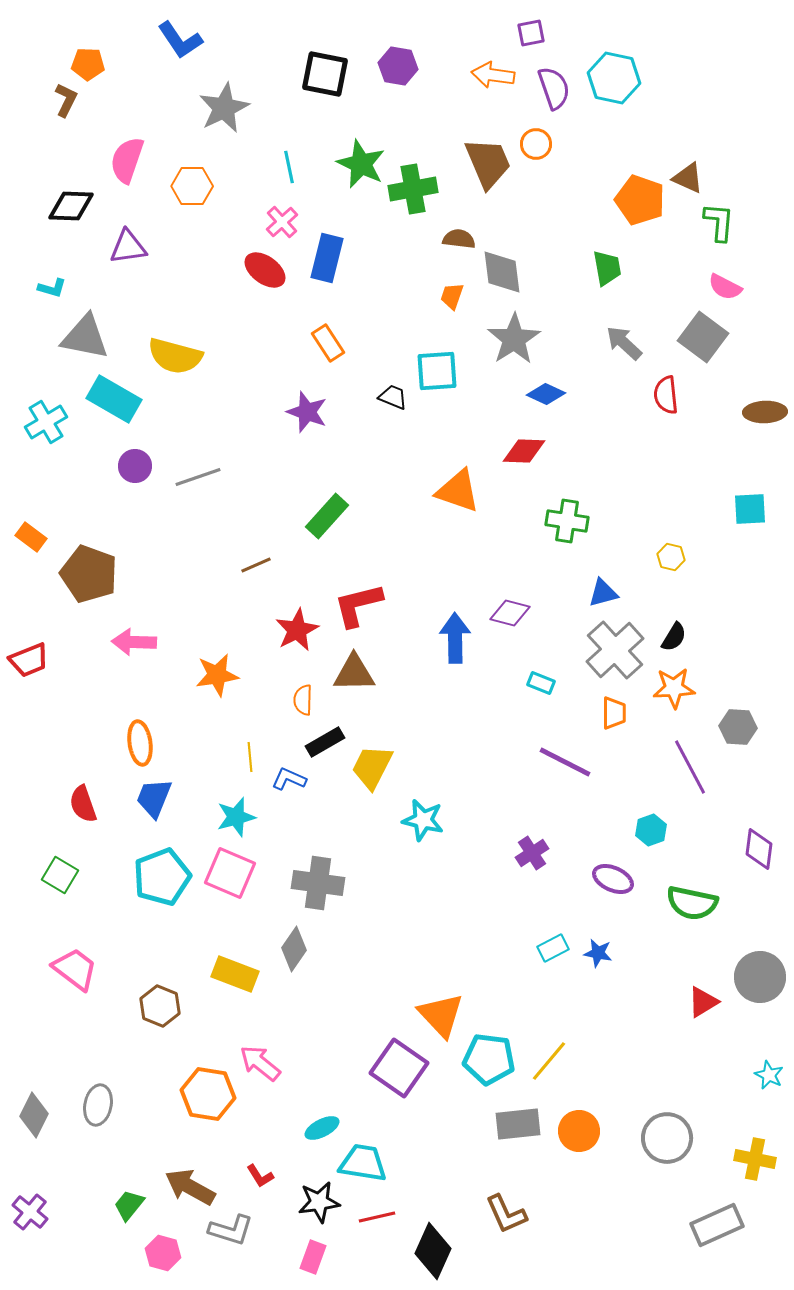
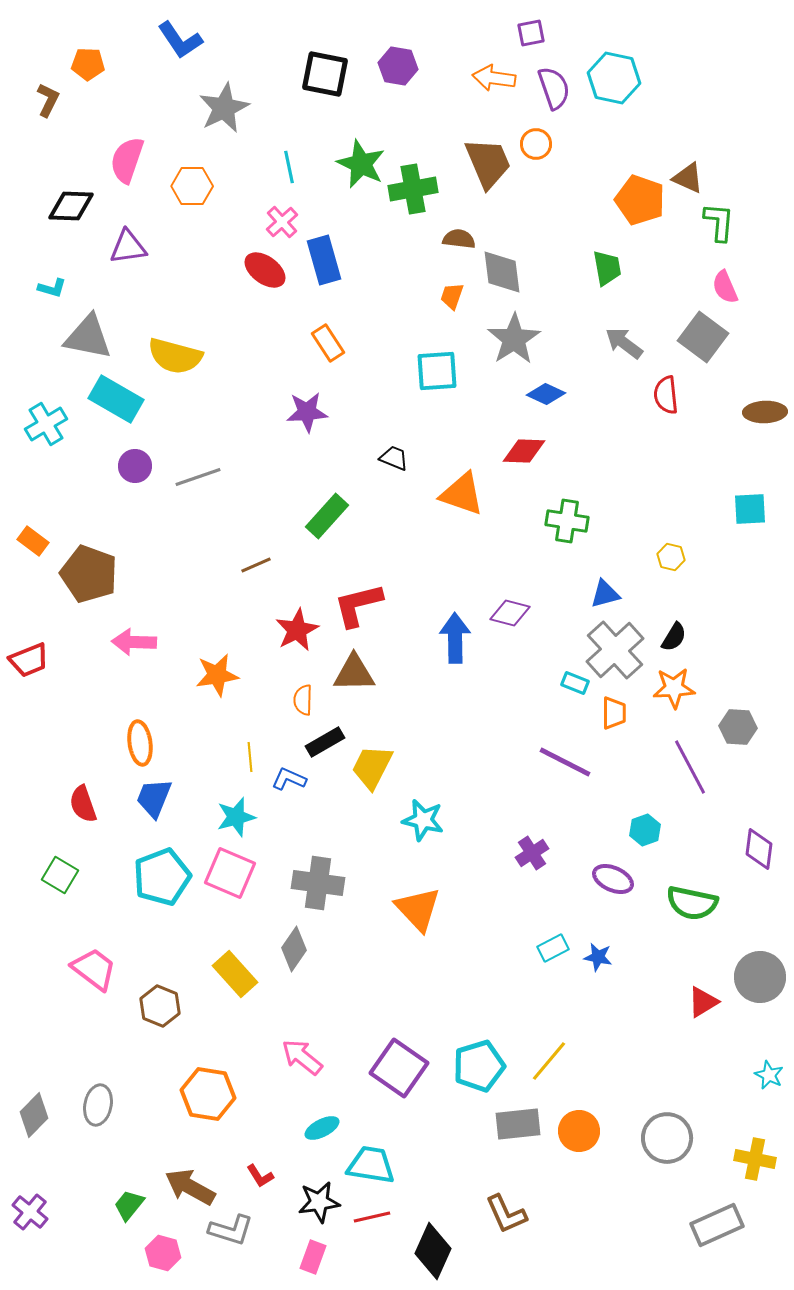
orange arrow at (493, 75): moved 1 px right, 3 px down
brown L-shape at (66, 100): moved 18 px left
blue rectangle at (327, 258): moved 3 px left, 2 px down; rotated 30 degrees counterclockwise
pink semicircle at (725, 287): rotated 40 degrees clockwise
gray triangle at (85, 337): moved 3 px right
gray arrow at (624, 343): rotated 6 degrees counterclockwise
black trapezoid at (393, 397): moved 1 px right, 61 px down
cyan rectangle at (114, 399): moved 2 px right
purple star at (307, 412): rotated 24 degrees counterclockwise
cyan cross at (46, 422): moved 2 px down
orange triangle at (458, 491): moved 4 px right, 3 px down
orange rectangle at (31, 537): moved 2 px right, 4 px down
blue triangle at (603, 593): moved 2 px right, 1 px down
cyan rectangle at (541, 683): moved 34 px right
cyan hexagon at (651, 830): moved 6 px left
blue star at (598, 953): moved 4 px down
pink trapezoid at (75, 969): moved 19 px right
yellow rectangle at (235, 974): rotated 27 degrees clockwise
orange triangle at (441, 1015): moved 23 px left, 106 px up
cyan pentagon at (489, 1059): moved 10 px left, 7 px down; rotated 24 degrees counterclockwise
pink arrow at (260, 1063): moved 42 px right, 6 px up
gray diamond at (34, 1115): rotated 18 degrees clockwise
cyan trapezoid at (363, 1163): moved 8 px right, 2 px down
red line at (377, 1217): moved 5 px left
